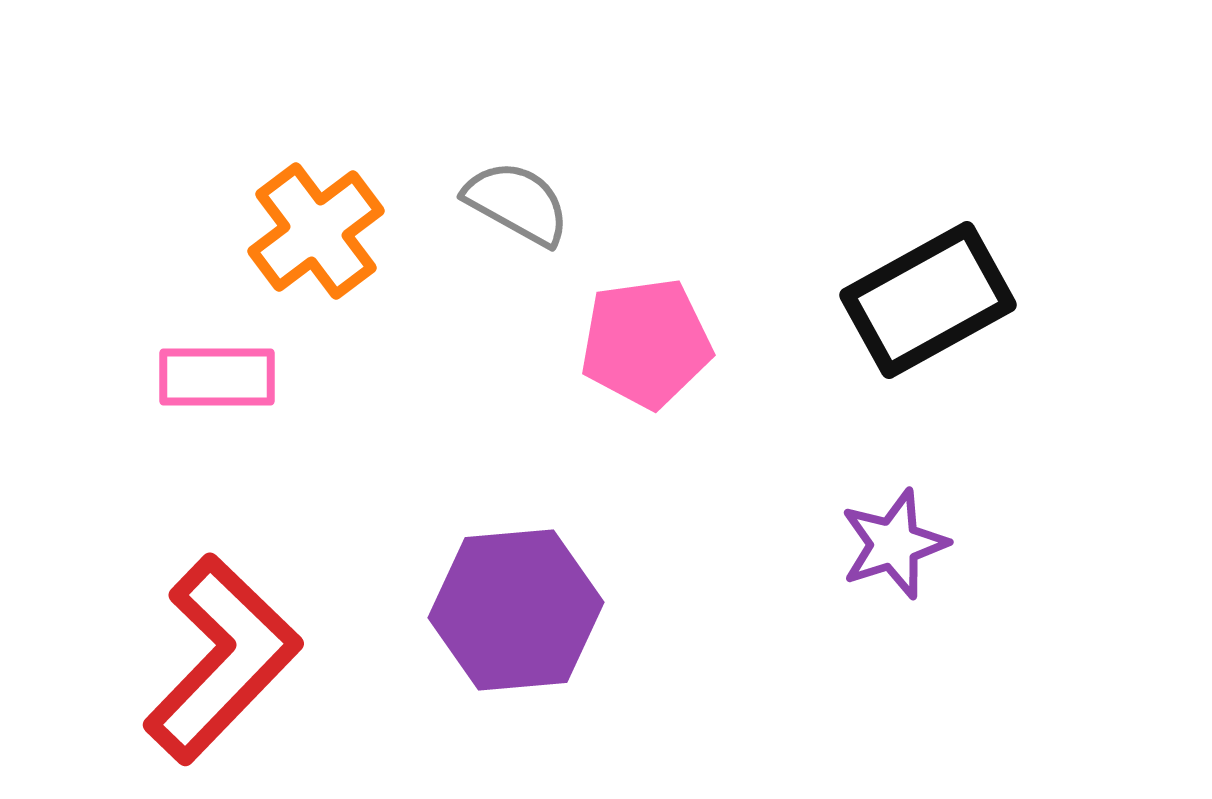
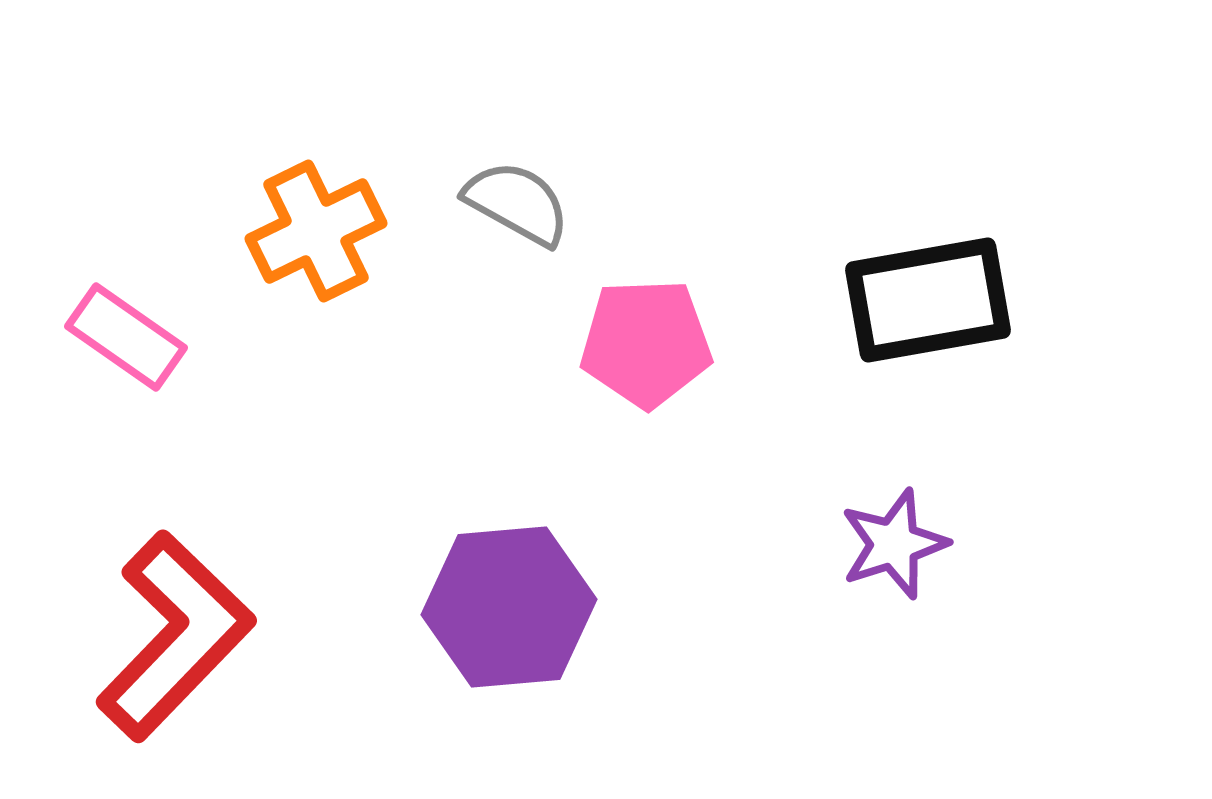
orange cross: rotated 11 degrees clockwise
black rectangle: rotated 19 degrees clockwise
pink pentagon: rotated 6 degrees clockwise
pink rectangle: moved 91 px left, 40 px up; rotated 35 degrees clockwise
purple hexagon: moved 7 px left, 3 px up
red L-shape: moved 47 px left, 23 px up
